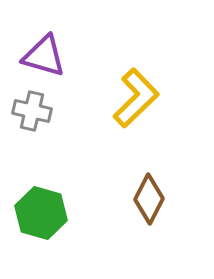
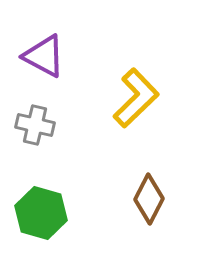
purple triangle: rotated 12 degrees clockwise
gray cross: moved 3 px right, 14 px down
